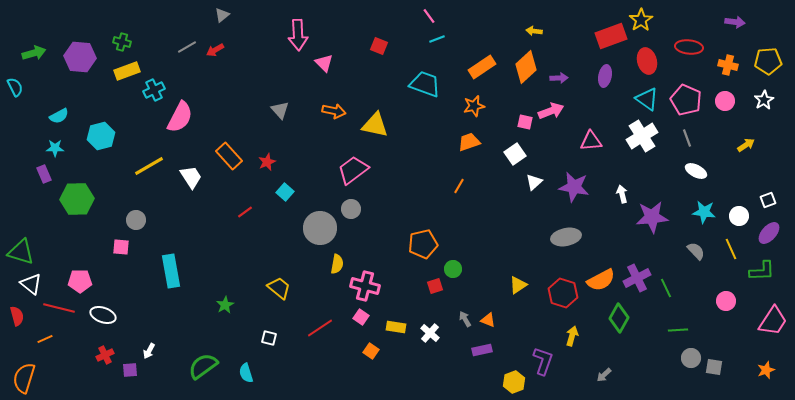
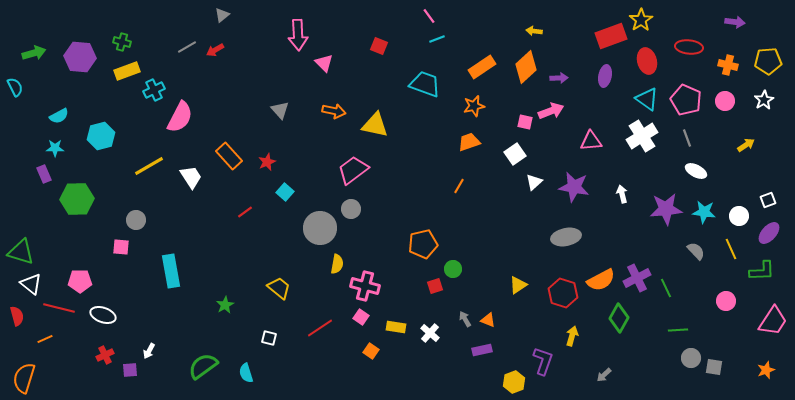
purple star at (652, 217): moved 14 px right, 8 px up
